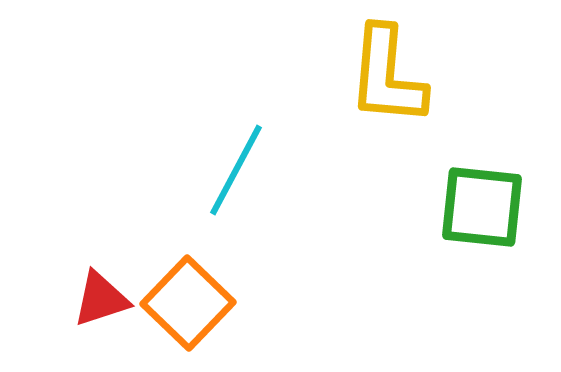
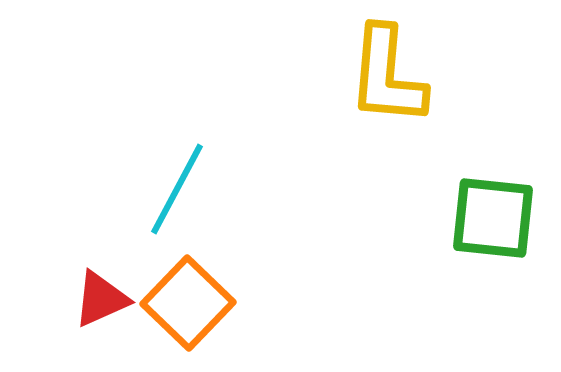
cyan line: moved 59 px left, 19 px down
green square: moved 11 px right, 11 px down
red triangle: rotated 6 degrees counterclockwise
